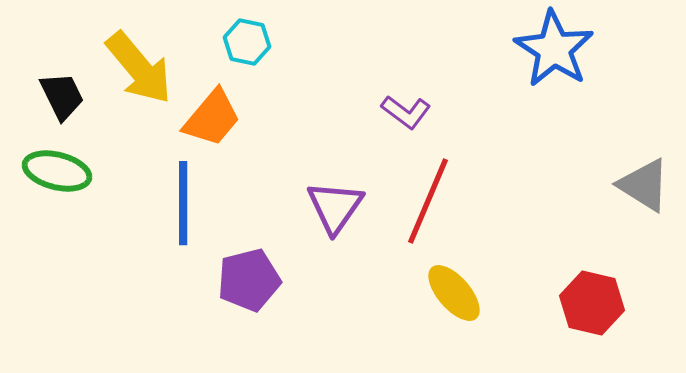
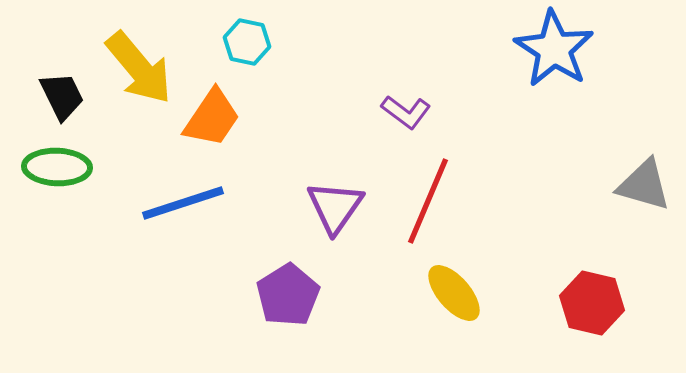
orange trapezoid: rotated 6 degrees counterclockwise
green ellipse: moved 4 px up; rotated 12 degrees counterclockwise
gray triangle: rotated 16 degrees counterclockwise
blue line: rotated 72 degrees clockwise
purple pentagon: moved 39 px right, 15 px down; rotated 18 degrees counterclockwise
